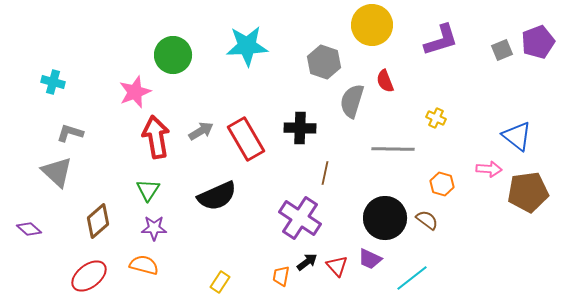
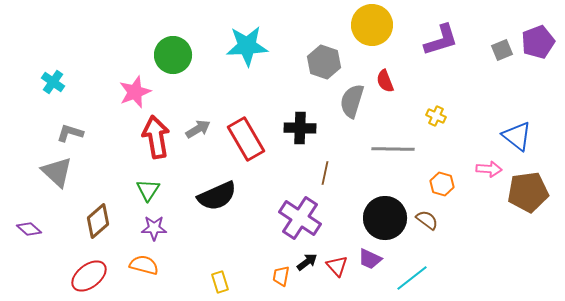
cyan cross: rotated 20 degrees clockwise
yellow cross: moved 2 px up
gray arrow: moved 3 px left, 2 px up
yellow rectangle: rotated 50 degrees counterclockwise
